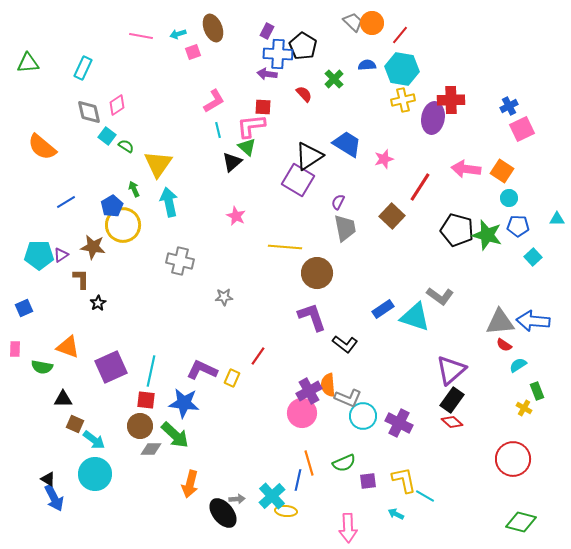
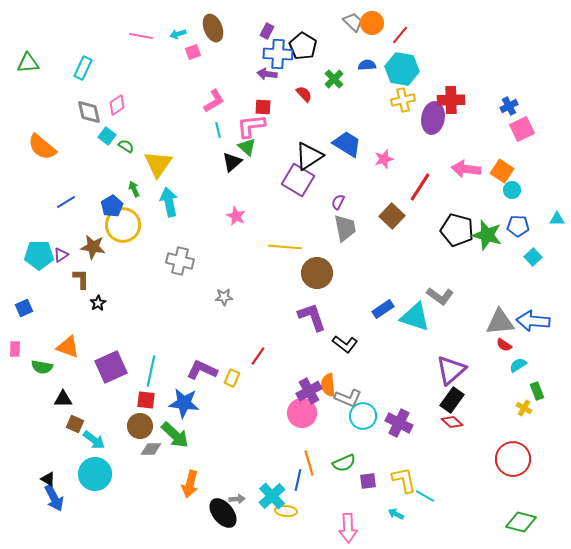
cyan circle at (509, 198): moved 3 px right, 8 px up
